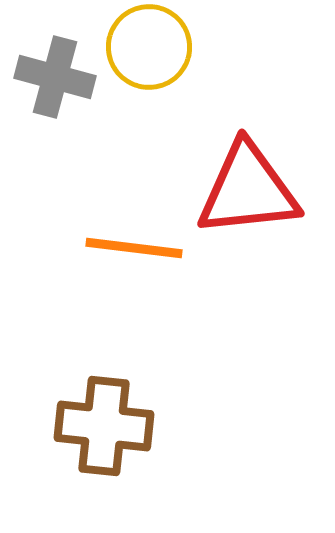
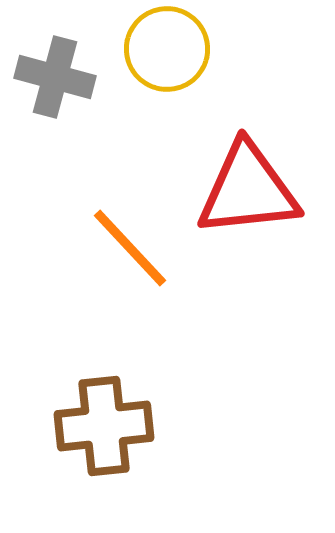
yellow circle: moved 18 px right, 2 px down
orange line: moved 4 px left; rotated 40 degrees clockwise
brown cross: rotated 12 degrees counterclockwise
